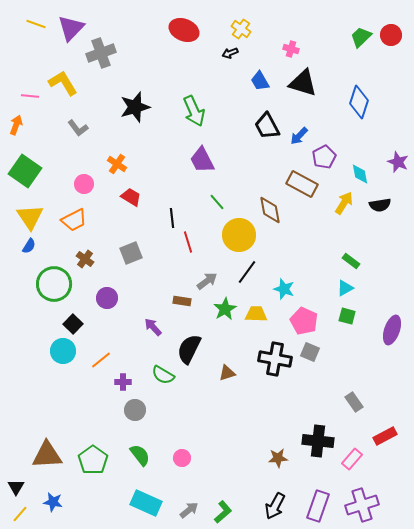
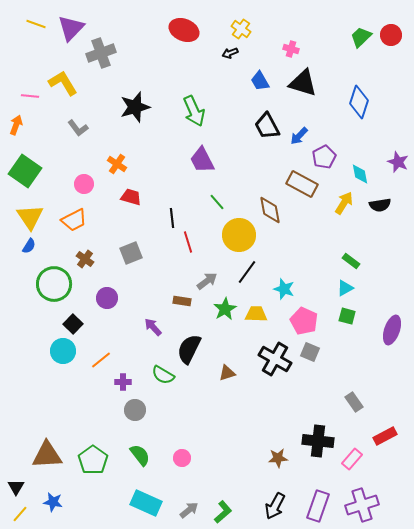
red trapezoid at (131, 197): rotated 15 degrees counterclockwise
black cross at (275, 359): rotated 20 degrees clockwise
